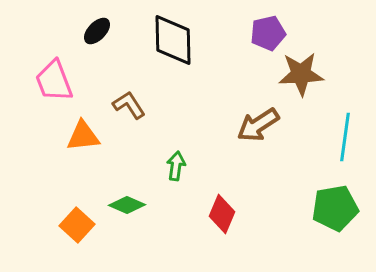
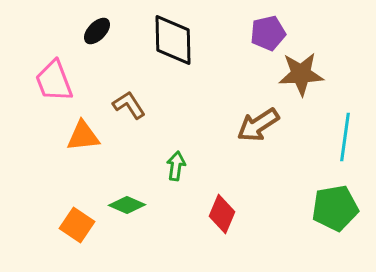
orange square: rotated 8 degrees counterclockwise
